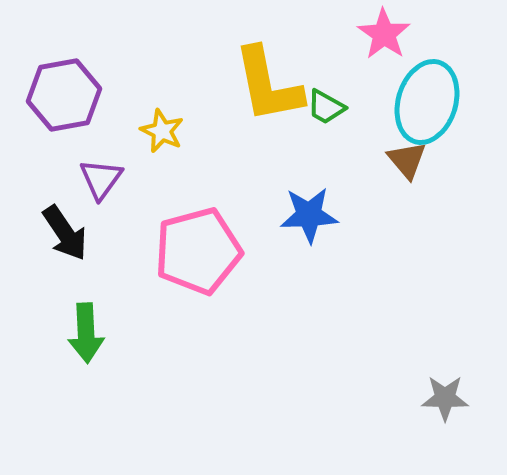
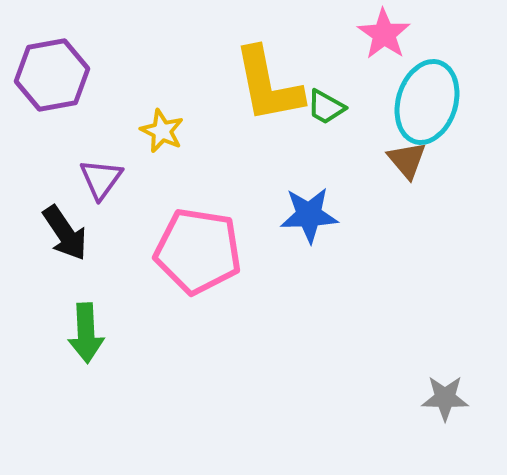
purple hexagon: moved 12 px left, 20 px up
pink pentagon: rotated 24 degrees clockwise
